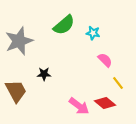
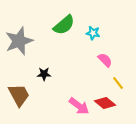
brown trapezoid: moved 3 px right, 4 px down
